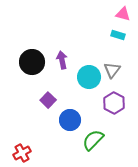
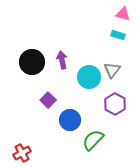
purple hexagon: moved 1 px right, 1 px down
